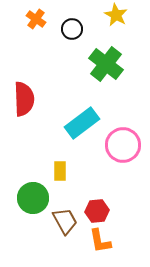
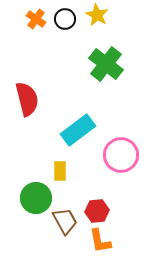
yellow star: moved 19 px left
black circle: moved 7 px left, 10 px up
red semicircle: moved 3 px right; rotated 12 degrees counterclockwise
cyan rectangle: moved 4 px left, 7 px down
pink circle: moved 2 px left, 10 px down
green circle: moved 3 px right
